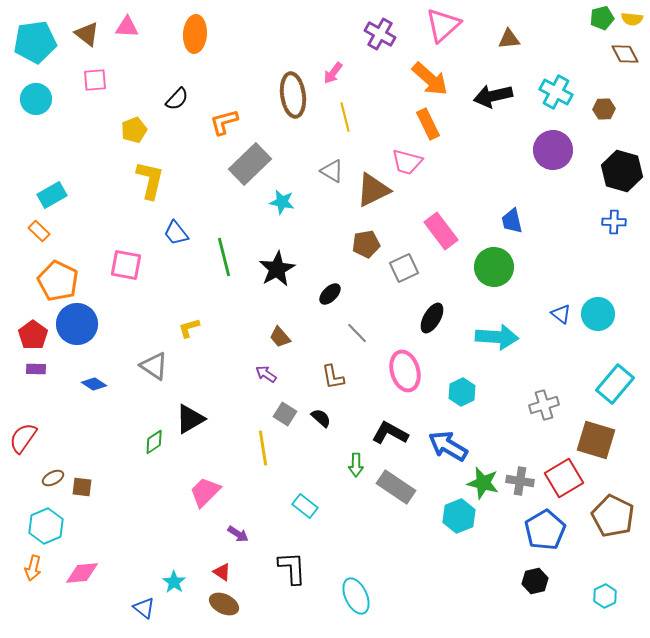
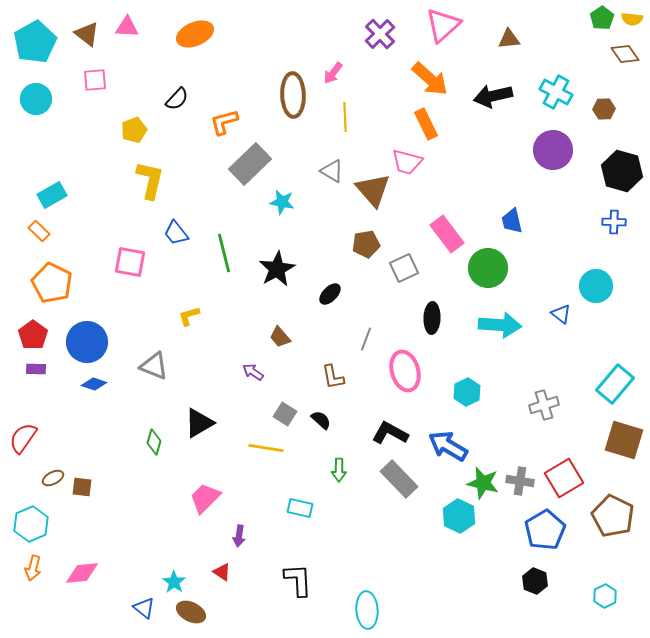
green pentagon at (602, 18): rotated 20 degrees counterclockwise
orange ellipse at (195, 34): rotated 63 degrees clockwise
purple cross at (380, 34): rotated 16 degrees clockwise
cyan pentagon at (35, 42): rotated 21 degrees counterclockwise
brown diamond at (625, 54): rotated 8 degrees counterclockwise
brown ellipse at (293, 95): rotated 6 degrees clockwise
yellow line at (345, 117): rotated 12 degrees clockwise
orange rectangle at (428, 124): moved 2 px left
brown triangle at (373, 190): rotated 45 degrees counterclockwise
pink rectangle at (441, 231): moved 6 px right, 3 px down
green line at (224, 257): moved 4 px up
pink square at (126, 265): moved 4 px right, 3 px up
green circle at (494, 267): moved 6 px left, 1 px down
orange pentagon at (58, 281): moved 6 px left, 2 px down
cyan circle at (598, 314): moved 2 px left, 28 px up
black ellipse at (432, 318): rotated 28 degrees counterclockwise
blue circle at (77, 324): moved 10 px right, 18 px down
yellow L-shape at (189, 328): moved 12 px up
gray line at (357, 333): moved 9 px right, 6 px down; rotated 65 degrees clockwise
cyan arrow at (497, 337): moved 3 px right, 12 px up
gray triangle at (154, 366): rotated 12 degrees counterclockwise
purple arrow at (266, 374): moved 13 px left, 2 px up
blue diamond at (94, 384): rotated 15 degrees counterclockwise
cyan hexagon at (462, 392): moved 5 px right
black semicircle at (321, 418): moved 2 px down
black triangle at (190, 419): moved 9 px right, 4 px down
brown square at (596, 440): moved 28 px right
green diamond at (154, 442): rotated 40 degrees counterclockwise
yellow line at (263, 448): moved 3 px right; rotated 72 degrees counterclockwise
green arrow at (356, 465): moved 17 px left, 5 px down
gray rectangle at (396, 487): moved 3 px right, 8 px up; rotated 12 degrees clockwise
pink trapezoid at (205, 492): moved 6 px down
cyan rectangle at (305, 506): moved 5 px left, 2 px down; rotated 25 degrees counterclockwise
cyan hexagon at (459, 516): rotated 12 degrees counterclockwise
cyan hexagon at (46, 526): moved 15 px left, 2 px up
purple arrow at (238, 534): moved 1 px right, 2 px down; rotated 65 degrees clockwise
black L-shape at (292, 568): moved 6 px right, 12 px down
black hexagon at (535, 581): rotated 25 degrees counterclockwise
cyan ellipse at (356, 596): moved 11 px right, 14 px down; rotated 21 degrees clockwise
brown ellipse at (224, 604): moved 33 px left, 8 px down
